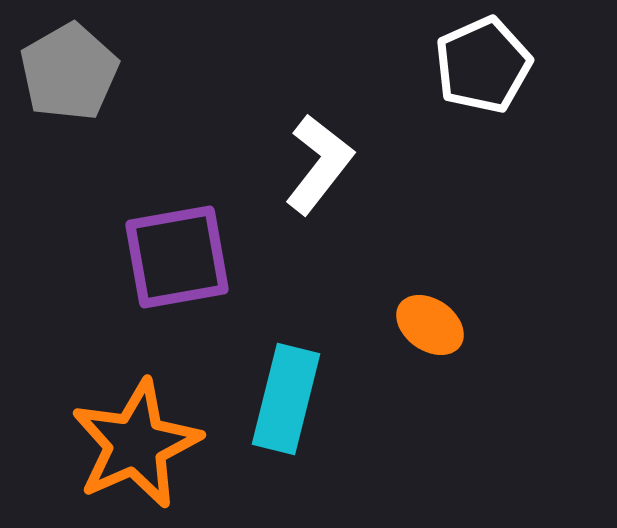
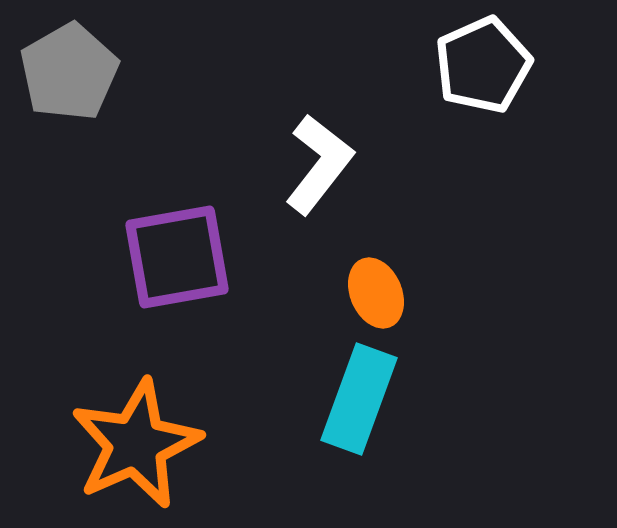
orange ellipse: moved 54 px left, 32 px up; rotated 32 degrees clockwise
cyan rectangle: moved 73 px right; rotated 6 degrees clockwise
